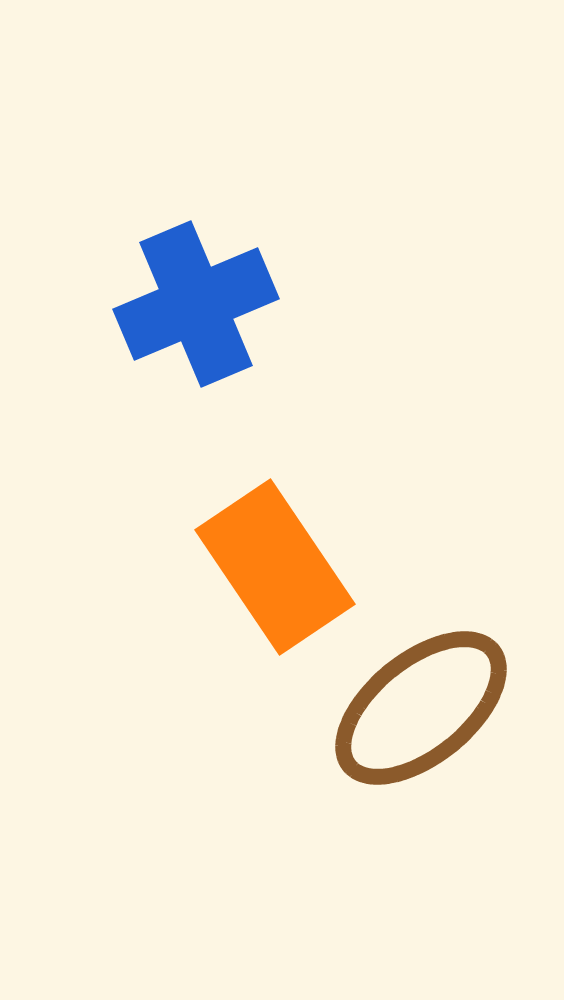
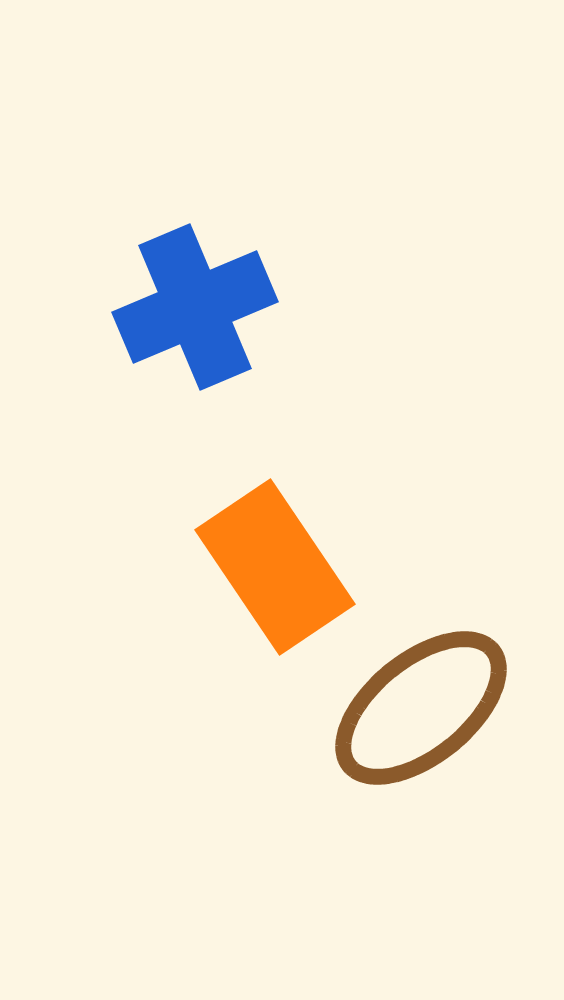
blue cross: moved 1 px left, 3 px down
